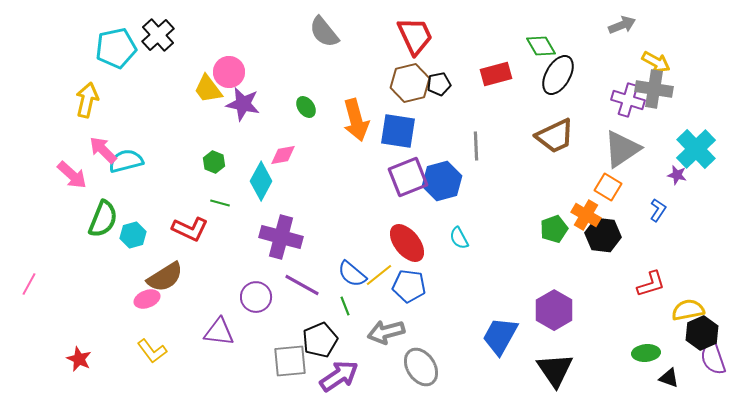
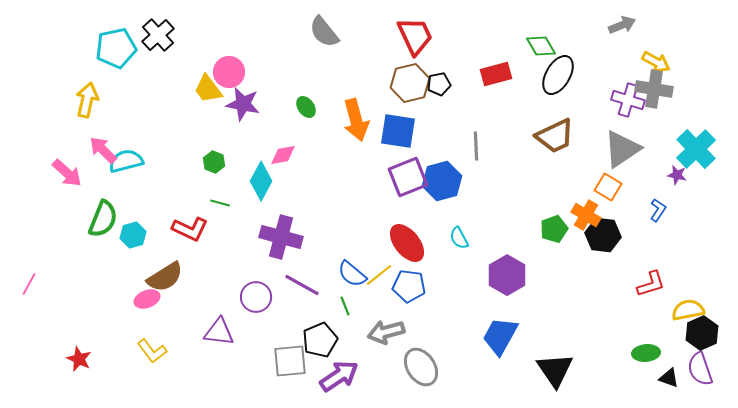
pink arrow at (72, 175): moved 5 px left, 2 px up
purple hexagon at (554, 310): moved 47 px left, 35 px up
purple semicircle at (713, 358): moved 13 px left, 11 px down
